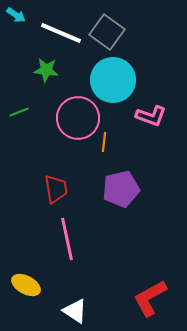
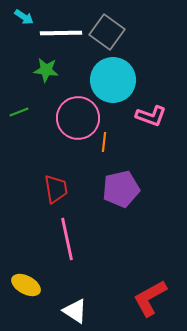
cyan arrow: moved 8 px right, 2 px down
white line: rotated 24 degrees counterclockwise
